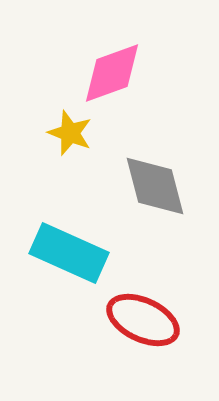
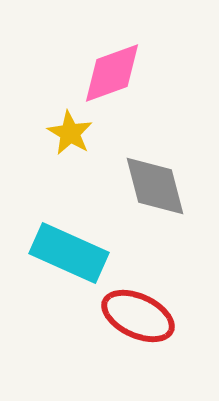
yellow star: rotated 9 degrees clockwise
red ellipse: moved 5 px left, 4 px up
